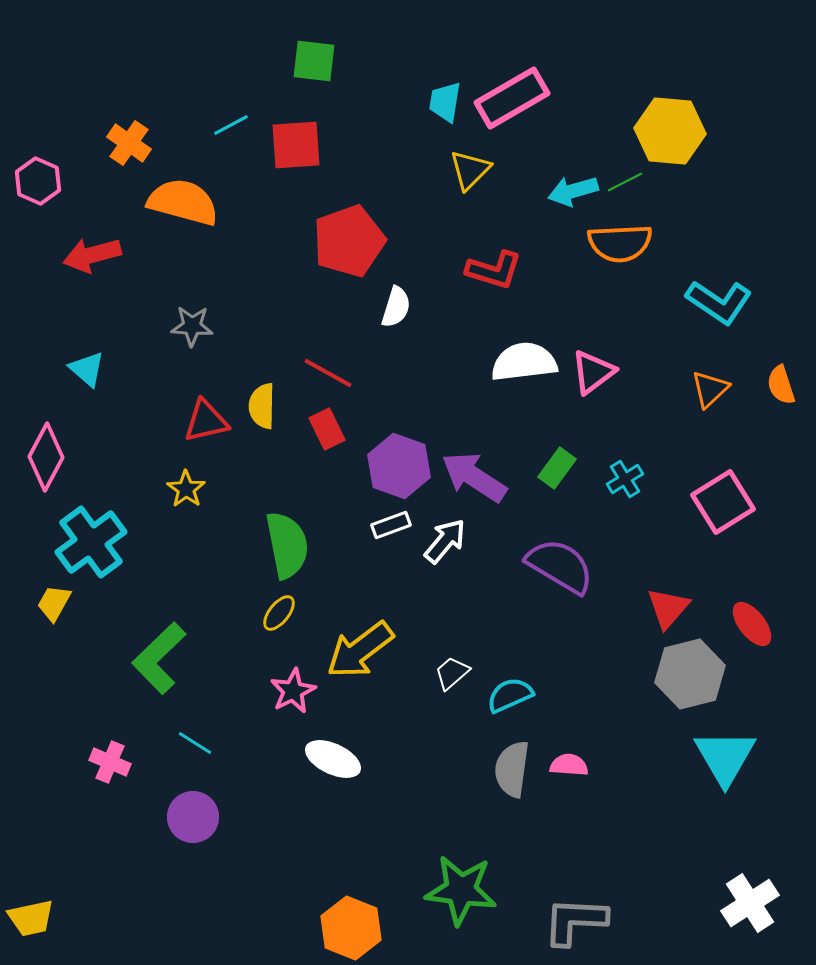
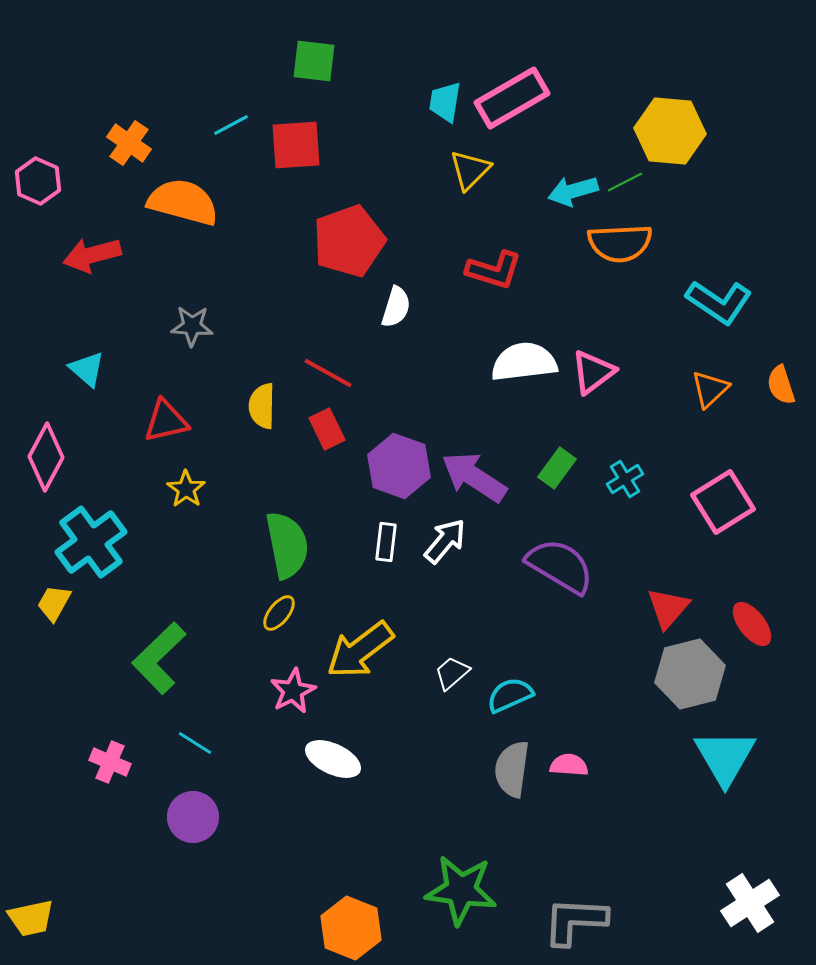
red triangle at (206, 421): moved 40 px left
white rectangle at (391, 525): moved 5 px left, 17 px down; rotated 63 degrees counterclockwise
